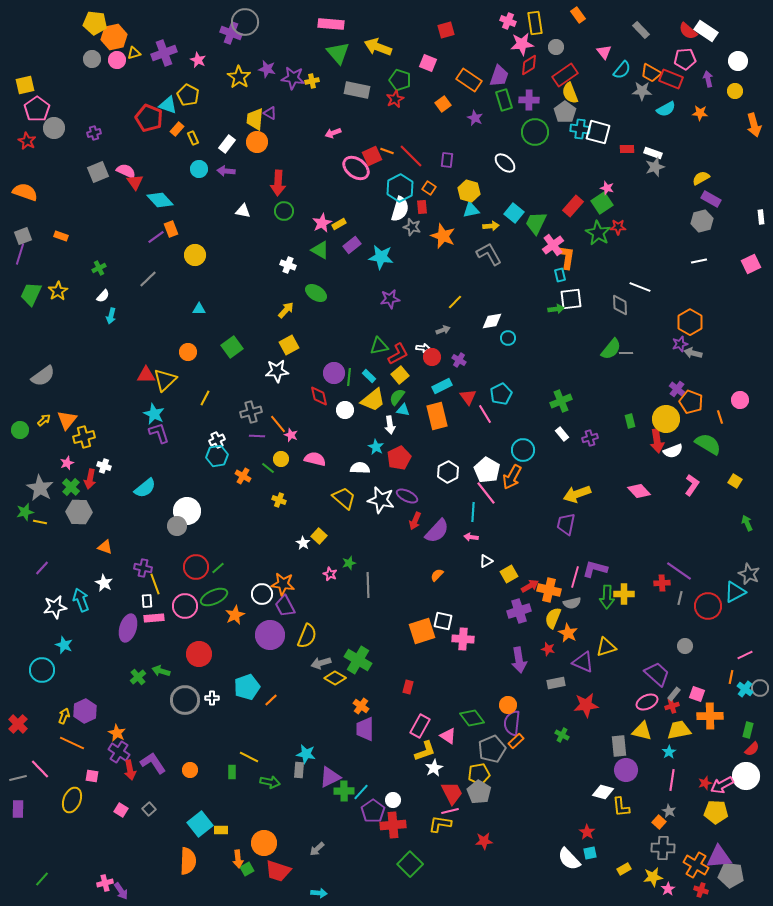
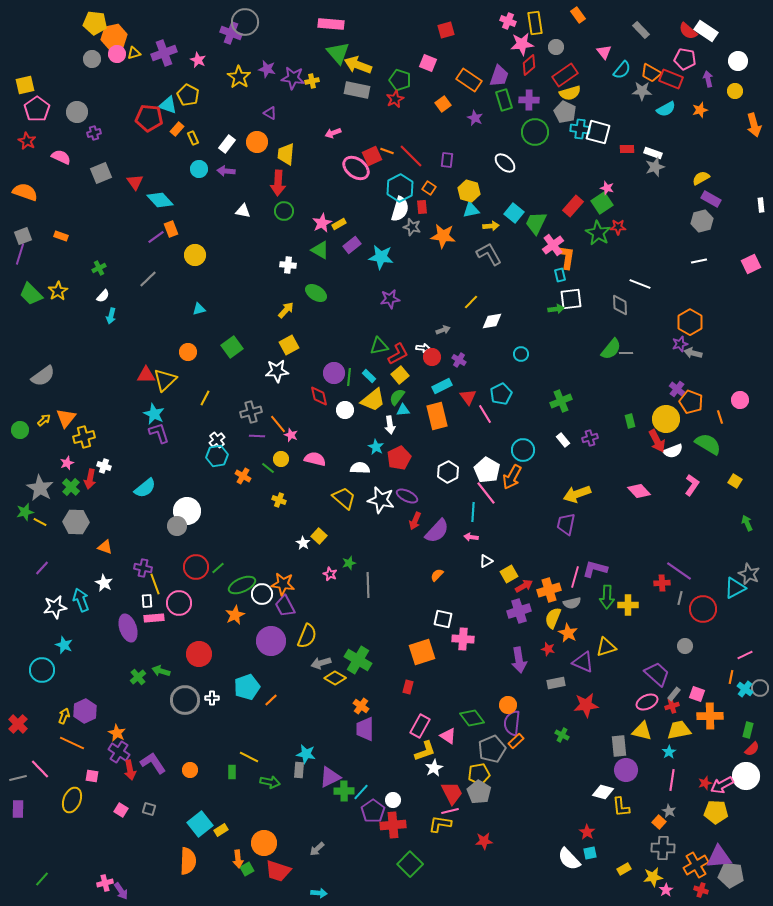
yellow arrow at (378, 47): moved 20 px left, 18 px down
pink pentagon at (685, 59): rotated 15 degrees clockwise
pink circle at (117, 60): moved 6 px up
red diamond at (529, 65): rotated 10 degrees counterclockwise
yellow semicircle at (570, 93): rotated 85 degrees counterclockwise
gray pentagon at (565, 112): rotated 10 degrees counterclockwise
orange star at (700, 113): moved 3 px up; rotated 21 degrees counterclockwise
red pentagon at (149, 118): rotated 16 degrees counterclockwise
yellow trapezoid at (255, 119): moved 31 px right, 35 px down
gray circle at (54, 128): moved 23 px right, 16 px up
pink semicircle at (126, 171): moved 65 px left, 14 px up
gray square at (98, 172): moved 3 px right, 1 px down
white rectangle at (761, 217): moved 12 px up
orange star at (443, 236): rotated 15 degrees counterclockwise
white cross at (288, 265): rotated 14 degrees counterclockwise
white line at (640, 287): moved 3 px up
green trapezoid at (31, 294): rotated 70 degrees counterclockwise
yellow line at (455, 302): moved 16 px right
cyan triangle at (199, 309): rotated 16 degrees counterclockwise
cyan circle at (508, 338): moved 13 px right, 16 px down
cyan triangle at (403, 410): rotated 16 degrees counterclockwise
orange triangle at (67, 420): moved 1 px left, 2 px up
white rectangle at (562, 434): moved 1 px right, 6 px down
white cross at (217, 440): rotated 14 degrees counterclockwise
red arrow at (657, 441): rotated 20 degrees counterclockwise
gray hexagon at (79, 512): moved 3 px left, 10 px down
yellow line at (40, 522): rotated 16 degrees clockwise
red arrow at (530, 586): moved 6 px left
orange cross at (549, 590): rotated 30 degrees counterclockwise
cyan triangle at (735, 592): moved 4 px up
yellow cross at (624, 594): moved 4 px right, 11 px down
green ellipse at (214, 597): moved 28 px right, 12 px up
pink circle at (185, 606): moved 6 px left, 3 px up
red circle at (708, 606): moved 5 px left, 3 px down
white square at (443, 621): moved 2 px up
purple ellipse at (128, 628): rotated 36 degrees counterclockwise
orange square at (422, 631): moved 21 px down
purple circle at (270, 635): moved 1 px right, 6 px down
gray square at (149, 809): rotated 32 degrees counterclockwise
yellow rectangle at (221, 830): rotated 32 degrees counterclockwise
orange cross at (696, 865): rotated 30 degrees clockwise
pink star at (668, 889): moved 2 px left, 1 px down
